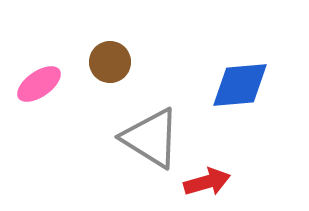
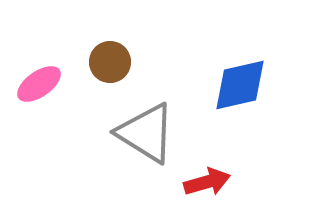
blue diamond: rotated 8 degrees counterclockwise
gray triangle: moved 5 px left, 5 px up
